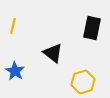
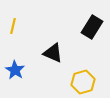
black rectangle: moved 1 px up; rotated 20 degrees clockwise
black triangle: rotated 15 degrees counterclockwise
blue star: moved 1 px up
